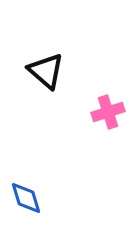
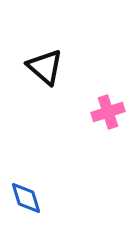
black triangle: moved 1 px left, 4 px up
